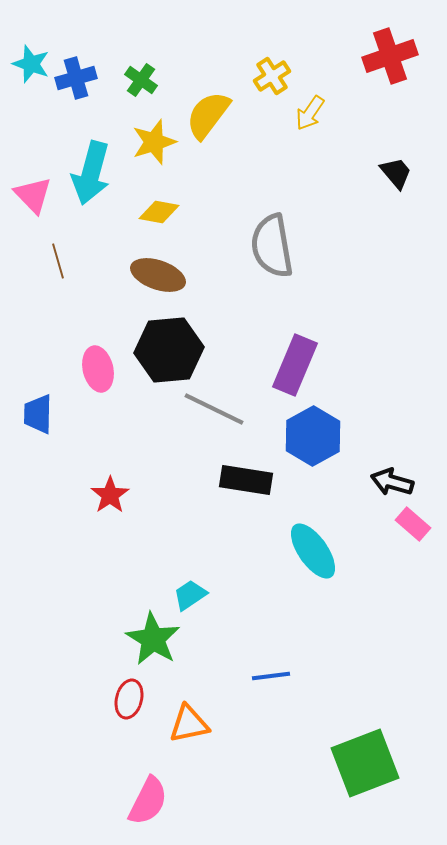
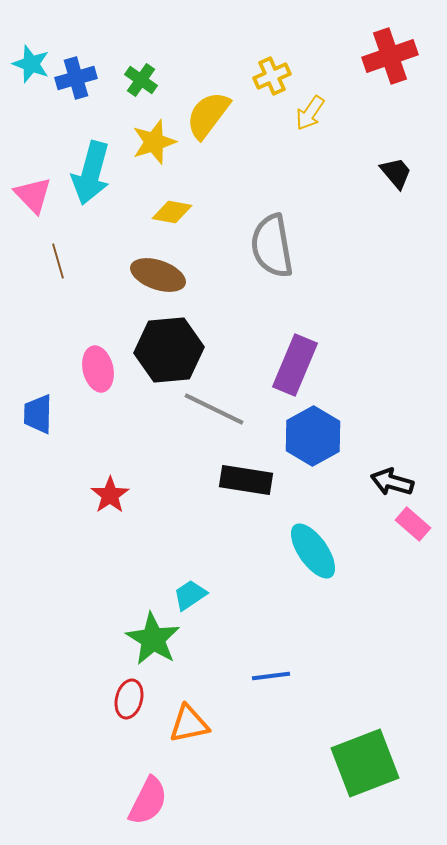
yellow cross: rotated 9 degrees clockwise
yellow diamond: moved 13 px right
